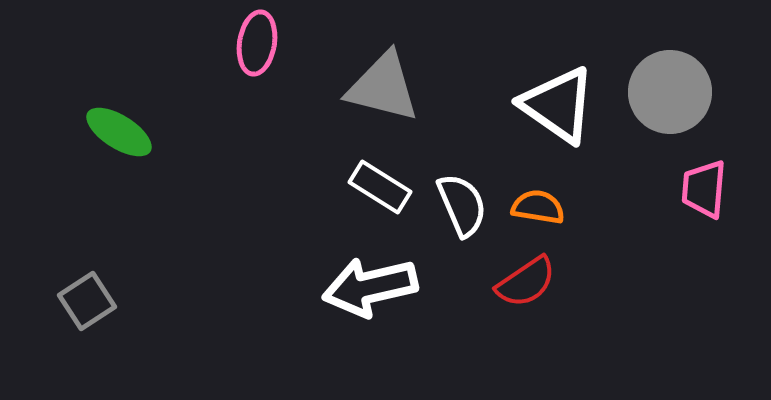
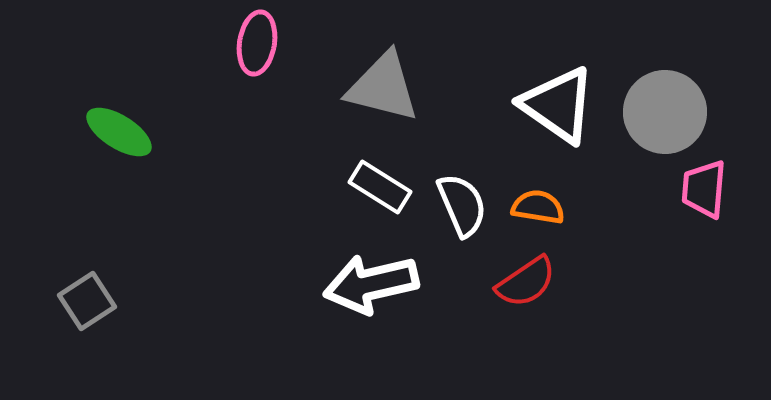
gray circle: moved 5 px left, 20 px down
white arrow: moved 1 px right, 3 px up
